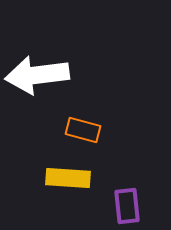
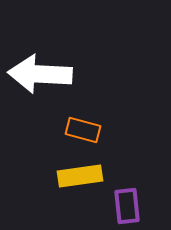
white arrow: moved 3 px right, 1 px up; rotated 10 degrees clockwise
yellow rectangle: moved 12 px right, 2 px up; rotated 12 degrees counterclockwise
